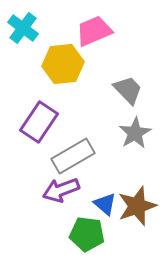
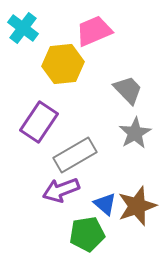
gray rectangle: moved 2 px right, 1 px up
green pentagon: rotated 16 degrees counterclockwise
